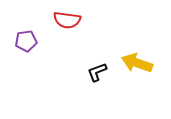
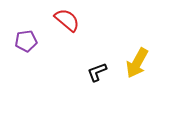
red semicircle: rotated 148 degrees counterclockwise
yellow arrow: rotated 80 degrees counterclockwise
